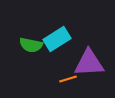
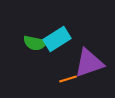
green semicircle: moved 4 px right, 2 px up
purple triangle: rotated 16 degrees counterclockwise
